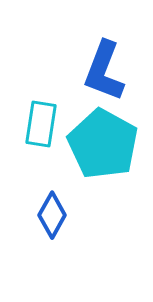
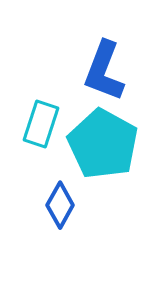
cyan rectangle: rotated 9 degrees clockwise
blue diamond: moved 8 px right, 10 px up
